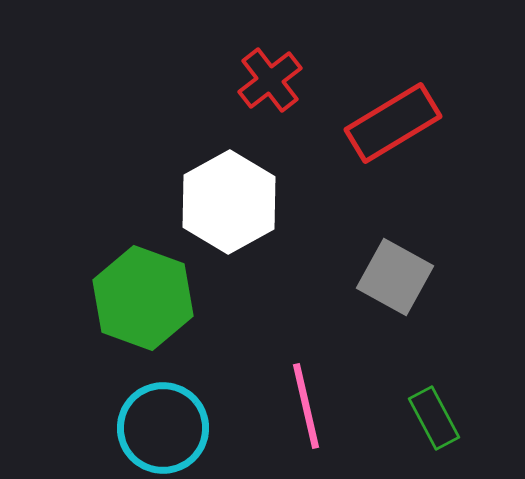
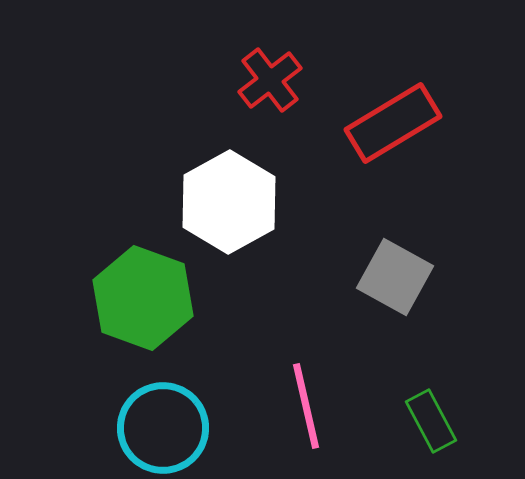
green rectangle: moved 3 px left, 3 px down
